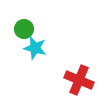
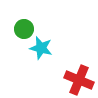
cyan star: moved 6 px right
